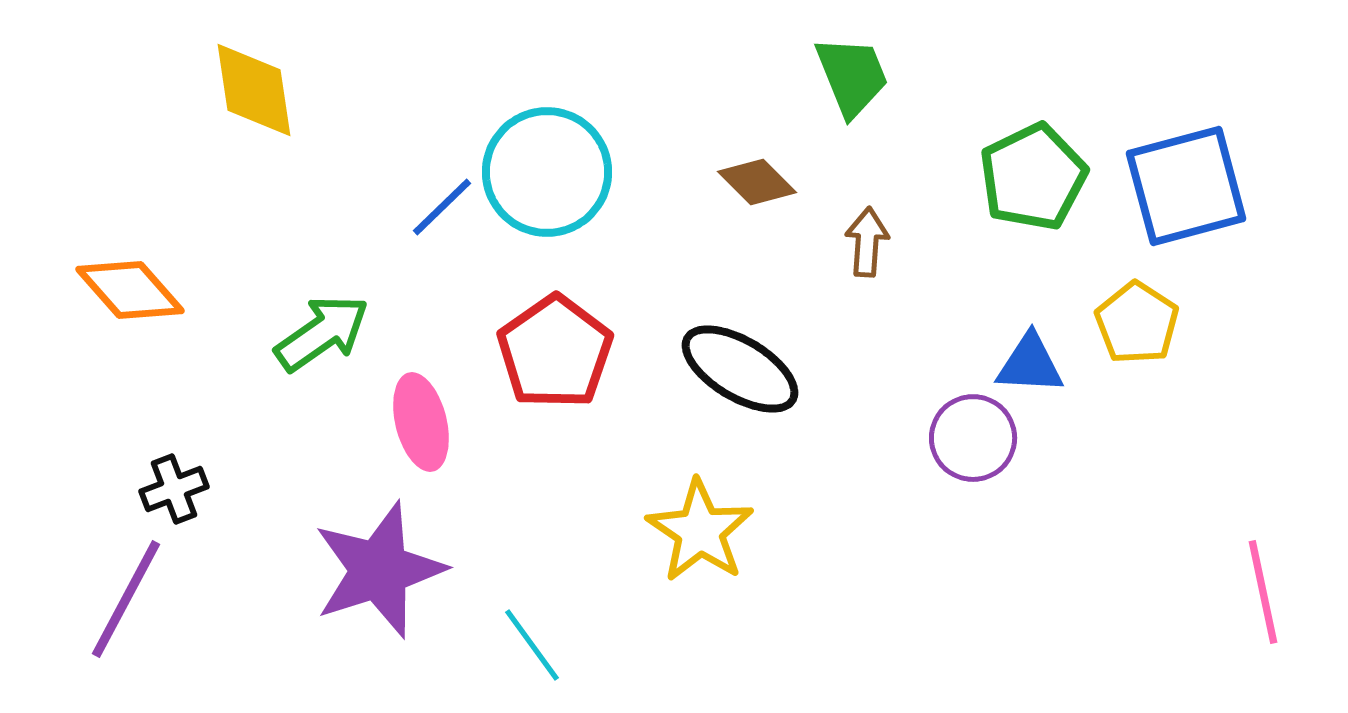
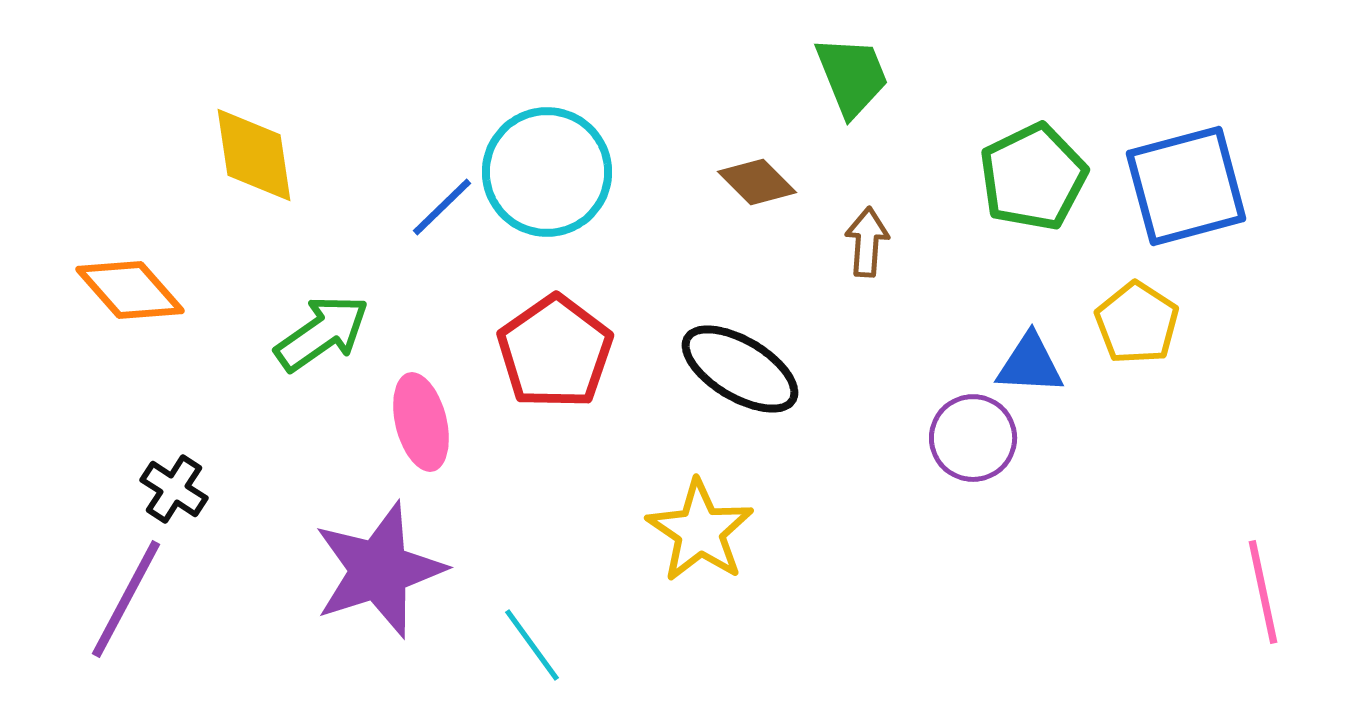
yellow diamond: moved 65 px down
black cross: rotated 36 degrees counterclockwise
